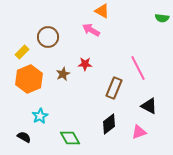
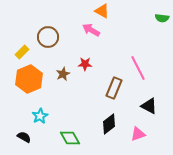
pink triangle: moved 1 px left, 2 px down
